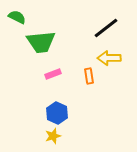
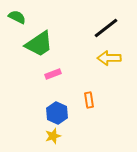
green trapezoid: moved 2 px left, 2 px down; rotated 28 degrees counterclockwise
orange rectangle: moved 24 px down
